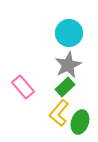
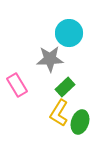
gray star: moved 18 px left, 6 px up; rotated 24 degrees clockwise
pink rectangle: moved 6 px left, 2 px up; rotated 10 degrees clockwise
yellow L-shape: rotated 8 degrees counterclockwise
